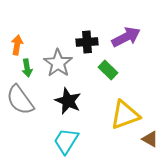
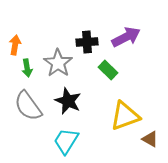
orange arrow: moved 2 px left
gray semicircle: moved 8 px right, 6 px down
yellow triangle: moved 1 px down
